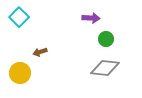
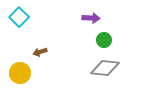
green circle: moved 2 px left, 1 px down
